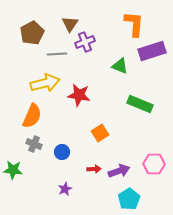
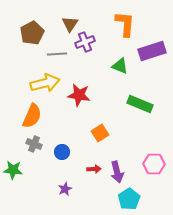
orange L-shape: moved 9 px left
purple arrow: moved 2 px left, 1 px down; rotated 95 degrees clockwise
